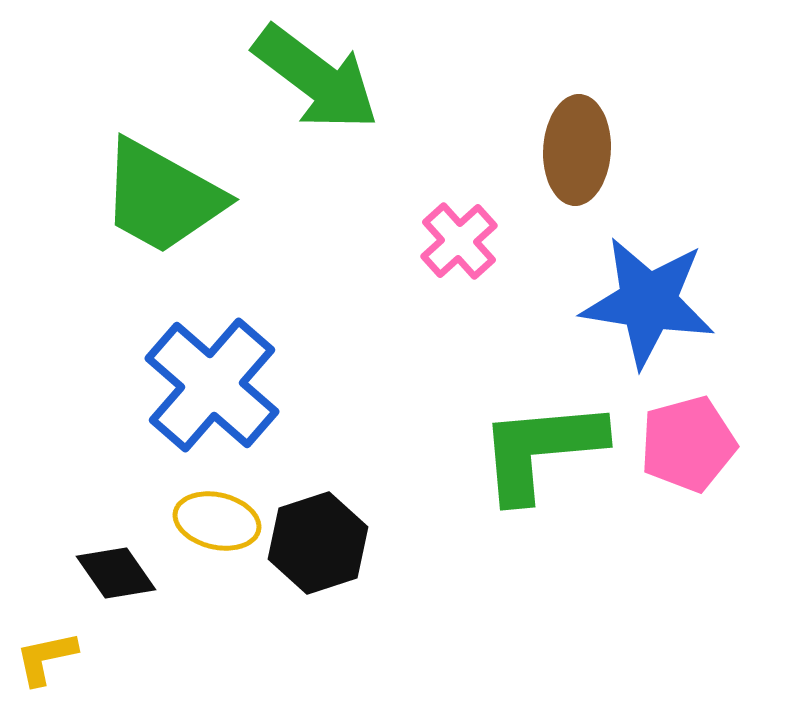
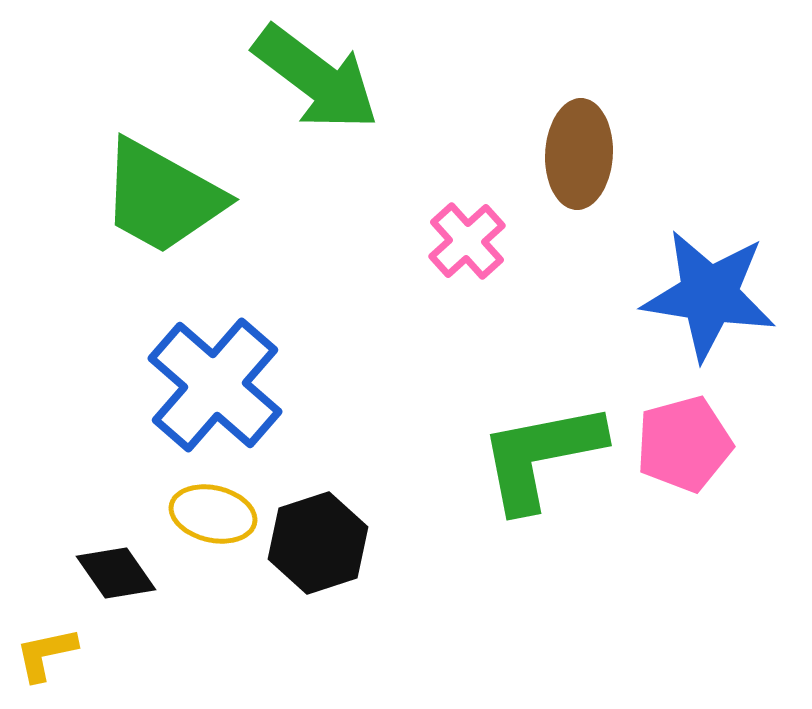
brown ellipse: moved 2 px right, 4 px down
pink cross: moved 8 px right
blue star: moved 61 px right, 7 px up
blue cross: moved 3 px right
pink pentagon: moved 4 px left
green L-shape: moved 6 px down; rotated 6 degrees counterclockwise
yellow ellipse: moved 4 px left, 7 px up
yellow L-shape: moved 4 px up
